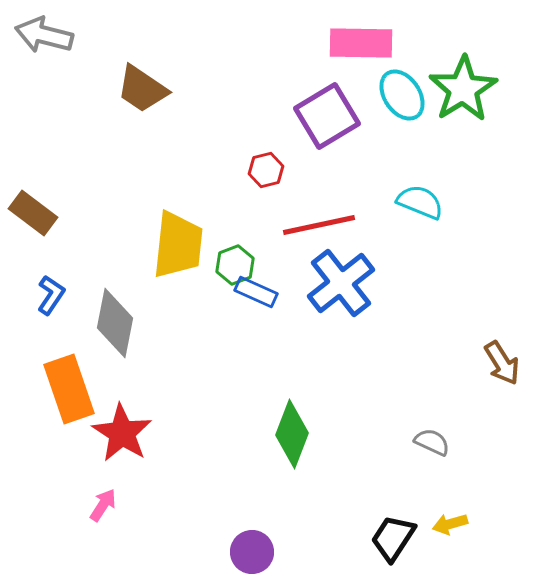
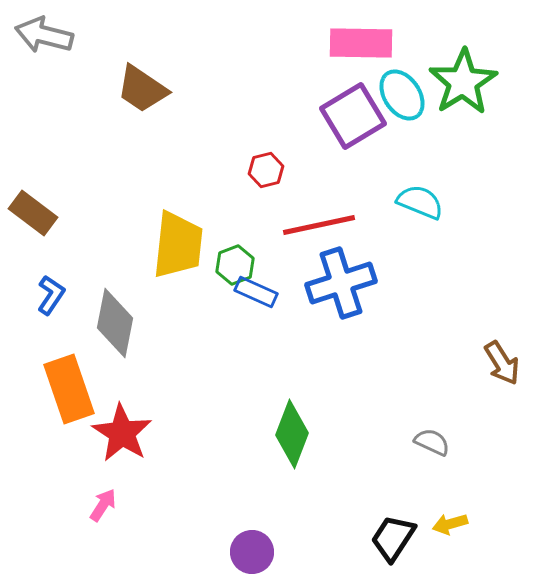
green star: moved 7 px up
purple square: moved 26 px right
blue cross: rotated 20 degrees clockwise
